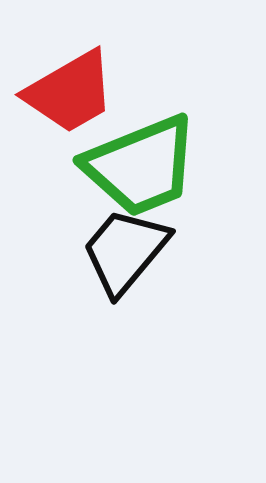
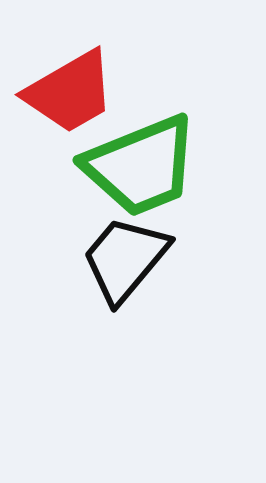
black trapezoid: moved 8 px down
